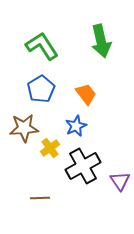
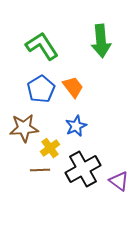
green arrow: rotated 8 degrees clockwise
orange trapezoid: moved 13 px left, 7 px up
black cross: moved 3 px down
purple triangle: moved 1 px left; rotated 20 degrees counterclockwise
brown line: moved 28 px up
